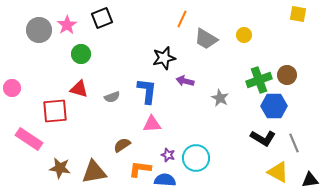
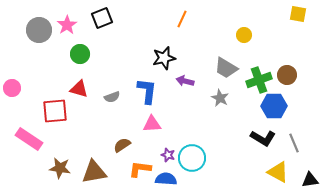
gray trapezoid: moved 20 px right, 29 px down
green circle: moved 1 px left
cyan circle: moved 4 px left
blue semicircle: moved 1 px right, 1 px up
